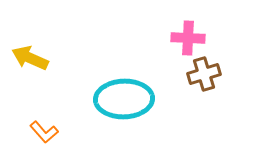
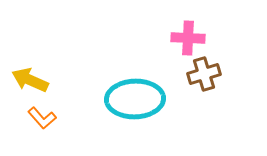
yellow arrow: moved 22 px down
cyan ellipse: moved 11 px right
orange L-shape: moved 2 px left, 14 px up
